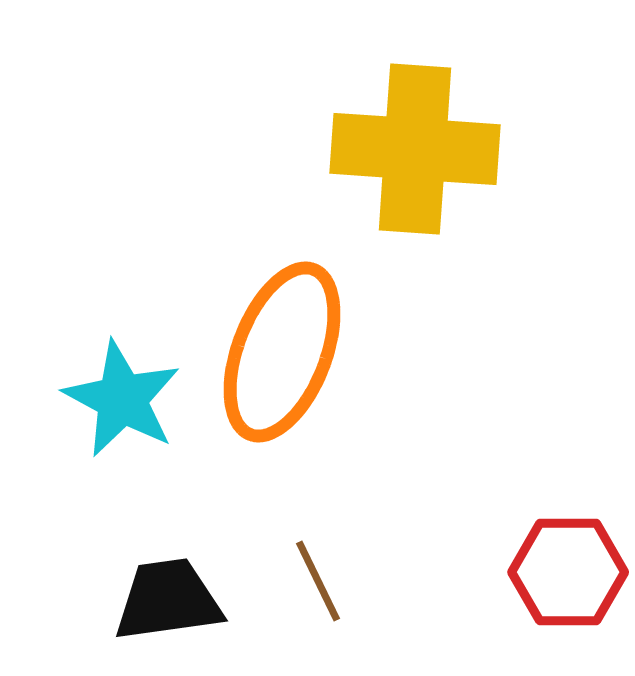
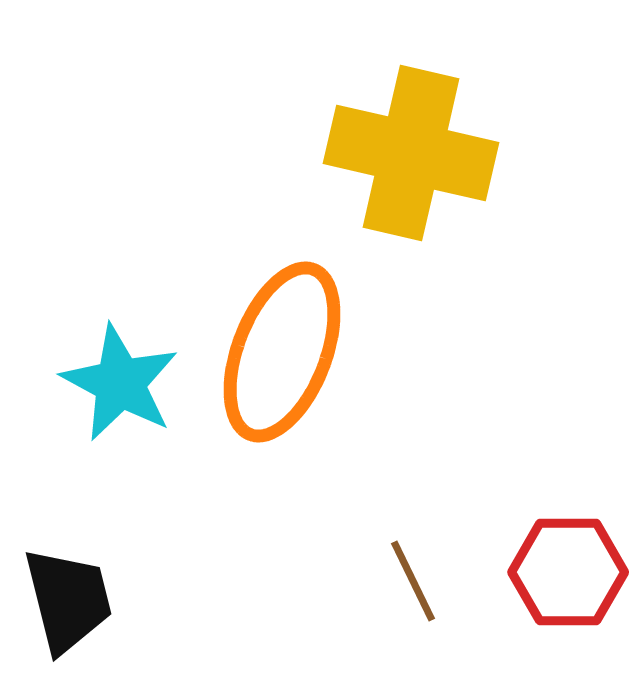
yellow cross: moved 4 px left, 4 px down; rotated 9 degrees clockwise
cyan star: moved 2 px left, 16 px up
brown line: moved 95 px right
black trapezoid: moved 100 px left; rotated 84 degrees clockwise
